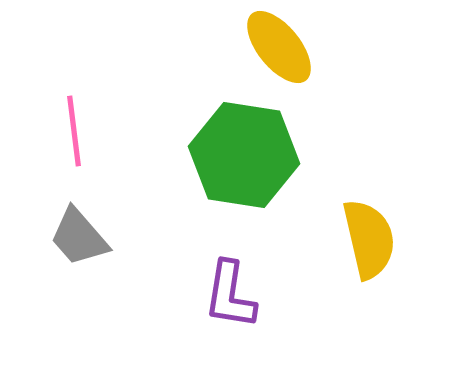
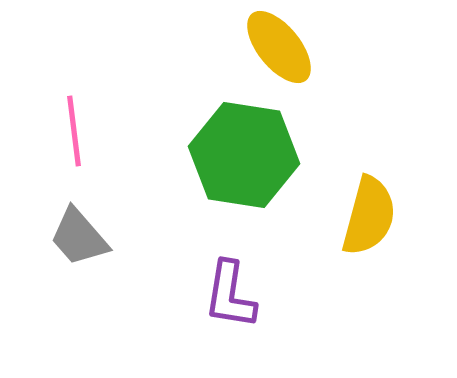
yellow semicircle: moved 23 px up; rotated 28 degrees clockwise
